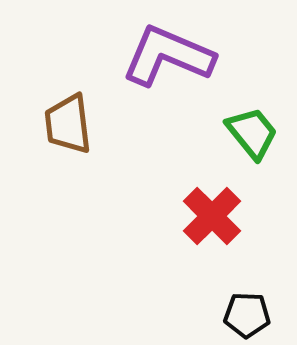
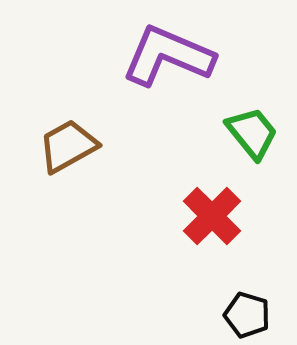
brown trapezoid: moved 22 px down; rotated 68 degrees clockwise
black pentagon: rotated 15 degrees clockwise
